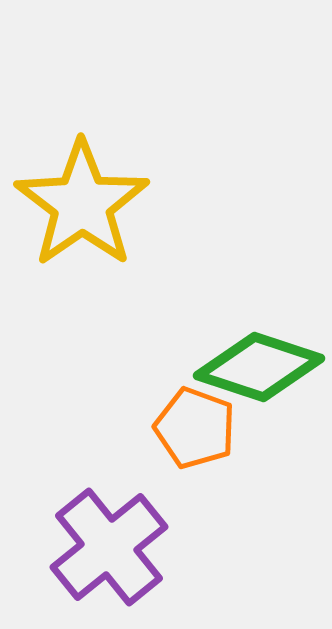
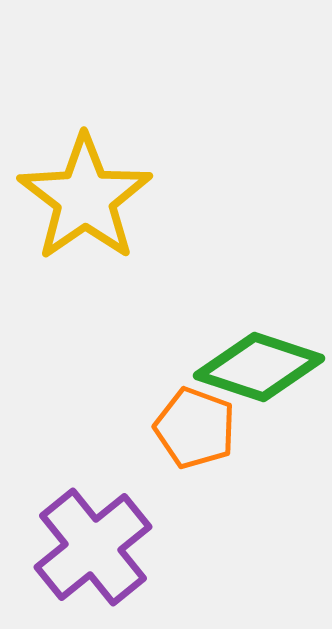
yellow star: moved 3 px right, 6 px up
purple cross: moved 16 px left
